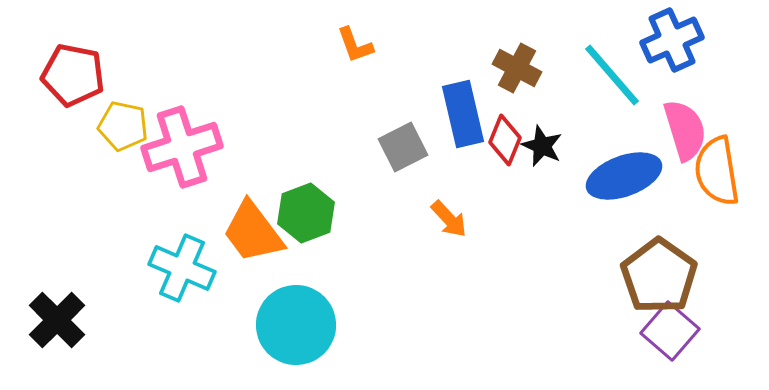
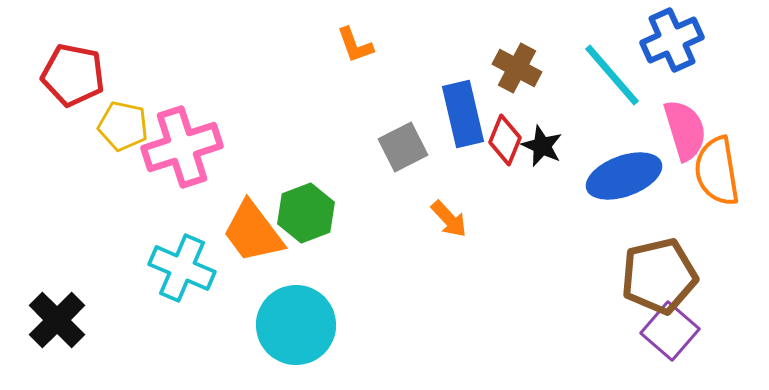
brown pentagon: rotated 24 degrees clockwise
